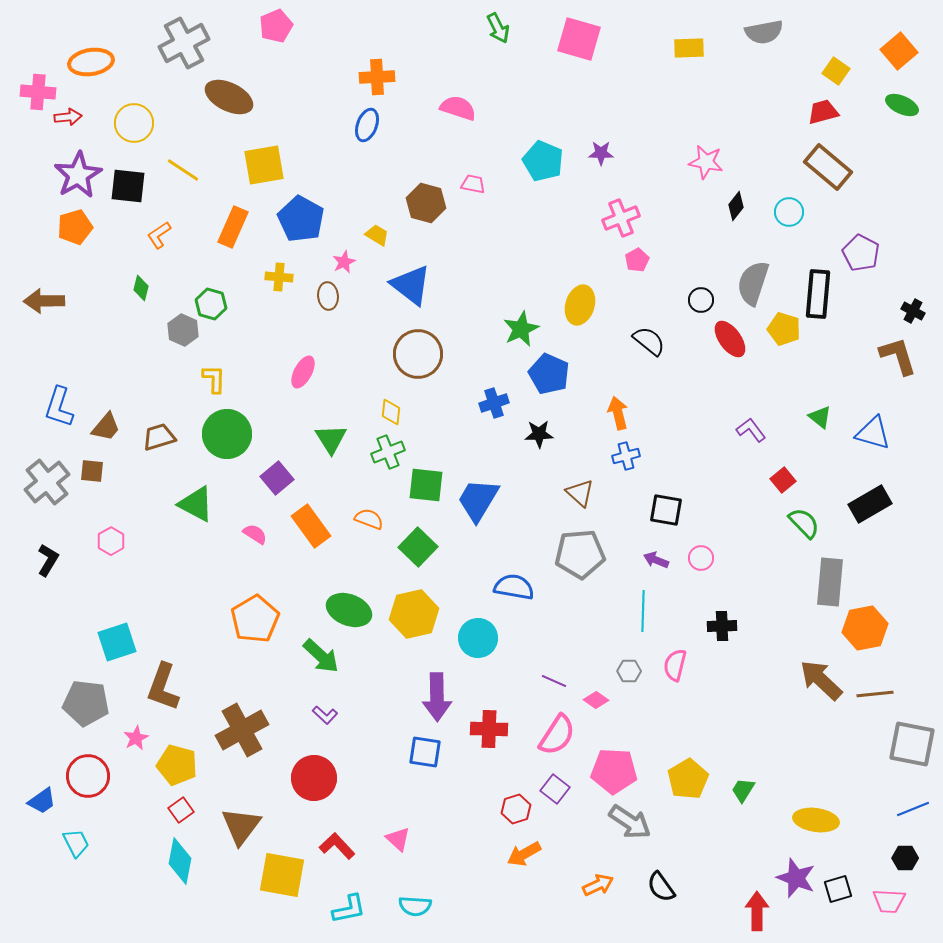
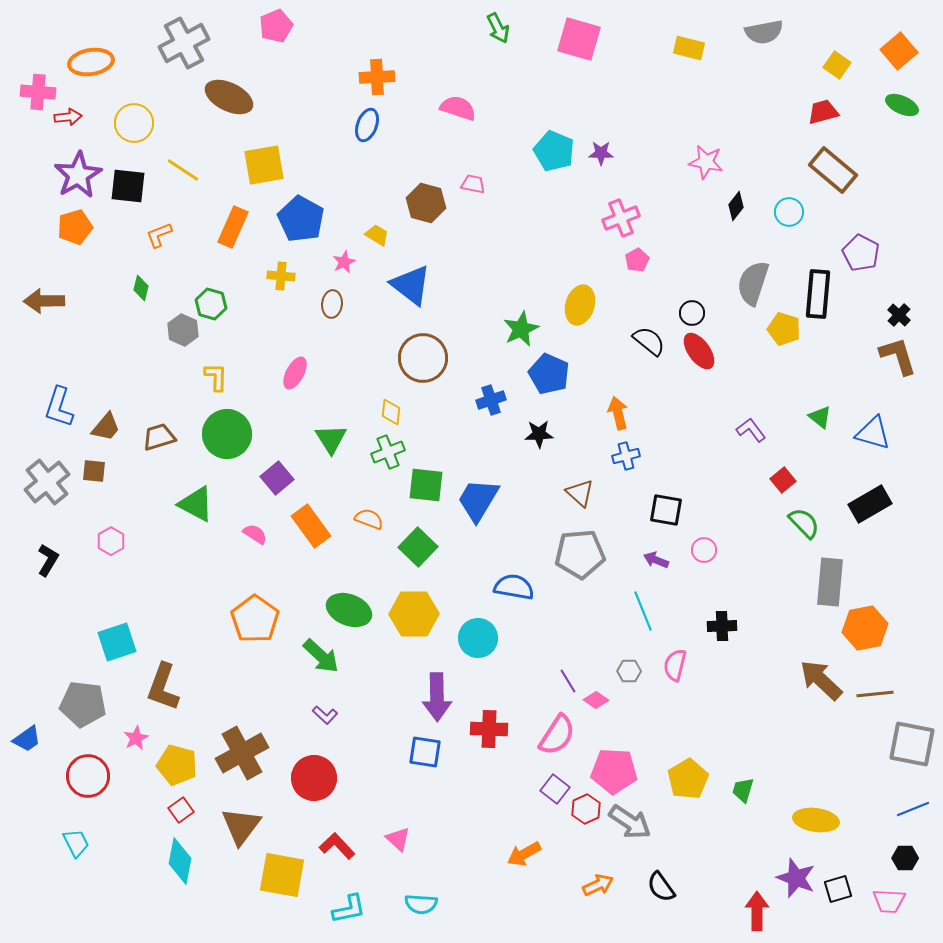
yellow rectangle at (689, 48): rotated 16 degrees clockwise
yellow square at (836, 71): moved 1 px right, 6 px up
cyan pentagon at (543, 161): moved 11 px right, 10 px up
brown rectangle at (828, 167): moved 5 px right, 3 px down
orange L-shape at (159, 235): rotated 12 degrees clockwise
yellow cross at (279, 277): moved 2 px right, 1 px up
brown ellipse at (328, 296): moved 4 px right, 8 px down; rotated 12 degrees clockwise
black circle at (701, 300): moved 9 px left, 13 px down
black cross at (913, 311): moved 14 px left, 4 px down; rotated 15 degrees clockwise
red ellipse at (730, 339): moved 31 px left, 12 px down
brown circle at (418, 354): moved 5 px right, 4 px down
pink ellipse at (303, 372): moved 8 px left, 1 px down
yellow L-shape at (214, 379): moved 2 px right, 2 px up
blue cross at (494, 403): moved 3 px left, 3 px up
brown square at (92, 471): moved 2 px right
pink circle at (701, 558): moved 3 px right, 8 px up
cyan line at (643, 611): rotated 24 degrees counterclockwise
yellow hexagon at (414, 614): rotated 12 degrees clockwise
orange pentagon at (255, 619): rotated 6 degrees counterclockwise
purple line at (554, 681): moved 14 px right; rotated 35 degrees clockwise
gray pentagon at (86, 703): moved 3 px left, 1 px down
brown cross at (242, 730): moved 23 px down
green trapezoid at (743, 790): rotated 16 degrees counterclockwise
blue trapezoid at (42, 801): moved 15 px left, 62 px up
red hexagon at (516, 809): moved 70 px right; rotated 8 degrees counterclockwise
cyan semicircle at (415, 906): moved 6 px right, 2 px up
